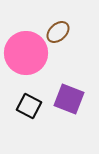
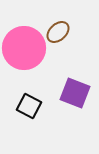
pink circle: moved 2 px left, 5 px up
purple square: moved 6 px right, 6 px up
